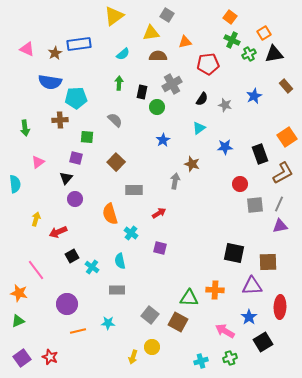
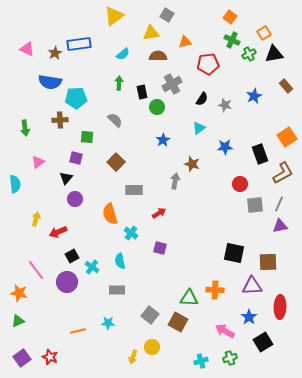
black rectangle at (142, 92): rotated 24 degrees counterclockwise
purple circle at (67, 304): moved 22 px up
